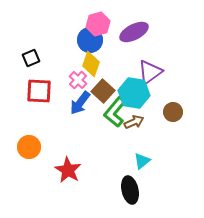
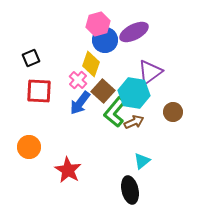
blue circle: moved 15 px right
